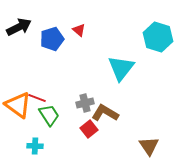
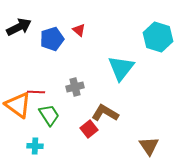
red line: moved 1 px left, 6 px up; rotated 18 degrees counterclockwise
gray cross: moved 10 px left, 16 px up
